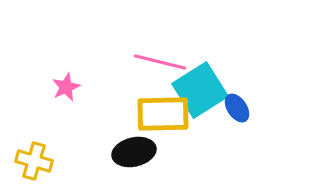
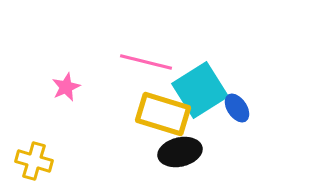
pink line: moved 14 px left
yellow rectangle: rotated 18 degrees clockwise
black ellipse: moved 46 px right
